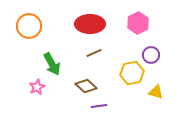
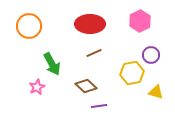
pink hexagon: moved 2 px right, 2 px up
